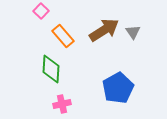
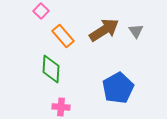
gray triangle: moved 3 px right, 1 px up
pink cross: moved 1 px left, 3 px down; rotated 18 degrees clockwise
